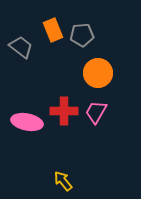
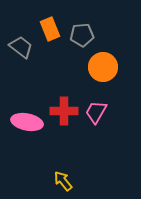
orange rectangle: moved 3 px left, 1 px up
orange circle: moved 5 px right, 6 px up
